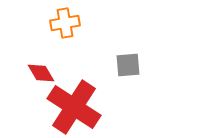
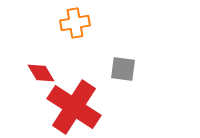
orange cross: moved 10 px right
gray square: moved 5 px left, 4 px down; rotated 12 degrees clockwise
